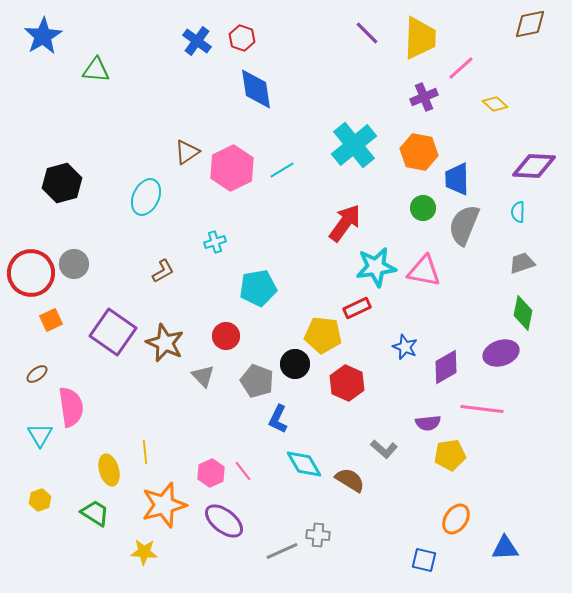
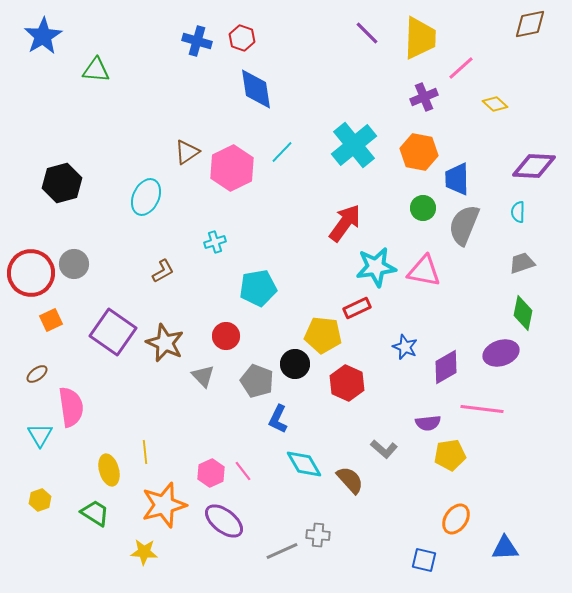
blue cross at (197, 41): rotated 20 degrees counterclockwise
cyan line at (282, 170): moved 18 px up; rotated 15 degrees counterclockwise
brown semicircle at (350, 480): rotated 16 degrees clockwise
